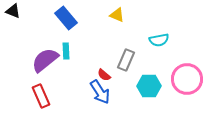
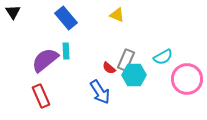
black triangle: moved 1 px down; rotated 35 degrees clockwise
cyan semicircle: moved 4 px right, 17 px down; rotated 18 degrees counterclockwise
red semicircle: moved 5 px right, 7 px up
cyan hexagon: moved 15 px left, 11 px up
